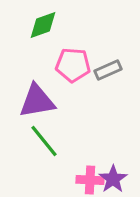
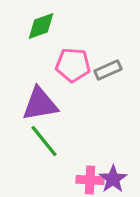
green diamond: moved 2 px left, 1 px down
purple triangle: moved 3 px right, 3 px down
